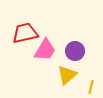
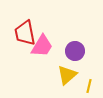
red trapezoid: rotated 88 degrees counterclockwise
pink trapezoid: moved 3 px left, 4 px up
yellow line: moved 2 px left, 1 px up
